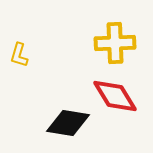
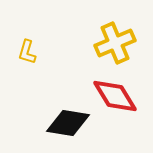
yellow cross: rotated 21 degrees counterclockwise
yellow L-shape: moved 8 px right, 3 px up
